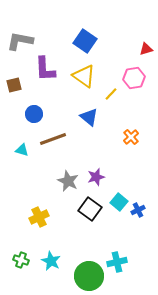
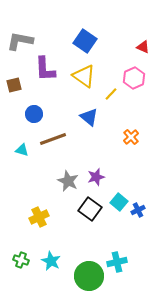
red triangle: moved 3 px left, 2 px up; rotated 40 degrees clockwise
pink hexagon: rotated 15 degrees counterclockwise
